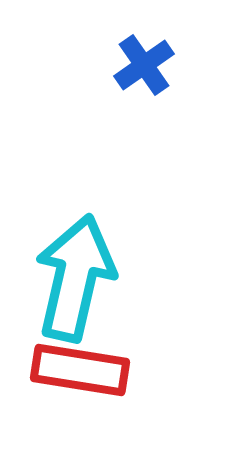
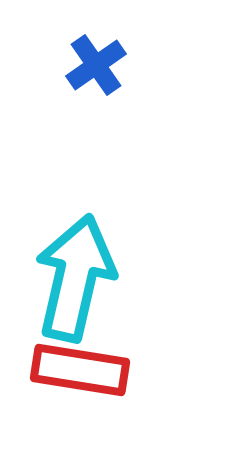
blue cross: moved 48 px left
